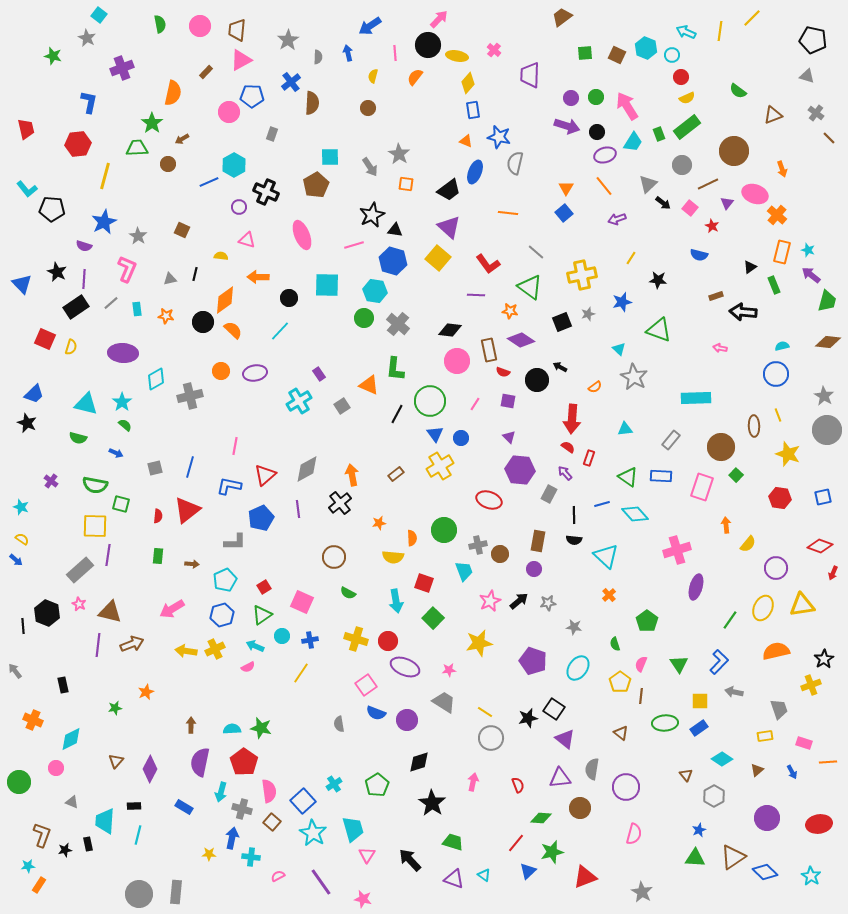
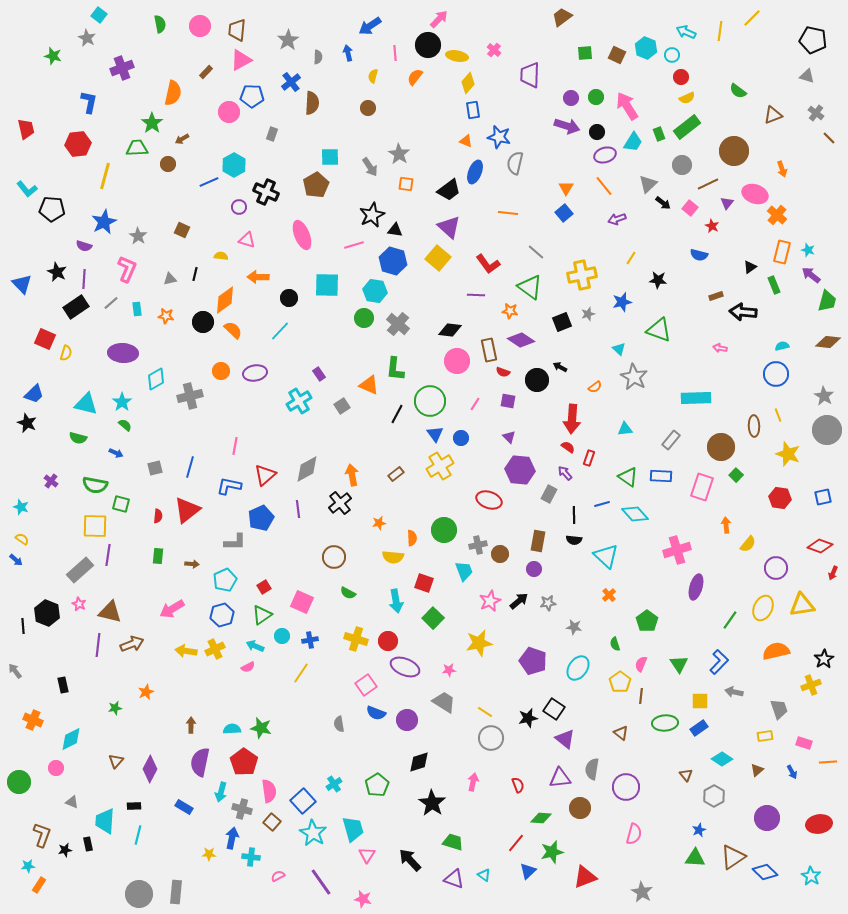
yellow semicircle at (71, 347): moved 5 px left, 6 px down
